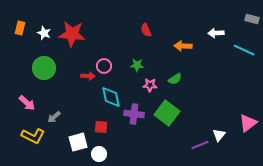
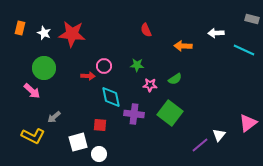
pink arrow: moved 5 px right, 12 px up
green square: moved 3 px right
red square: moved 1 px left, 2 px up
purple line: rotated 18 degrees counterclockwise
